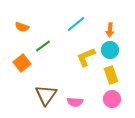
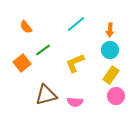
orange semicircle: moved 4 px right; rotated 32 degrees clockwise
green line: moved 4 px down
yellow L-shape: moved 11 px left, 6 px down
yellow rectangle: rotated 54 degrees clockwise
brown triangle: rotated 40 degrees clockwise
pink circle: moved 4 px right, 3 px up
